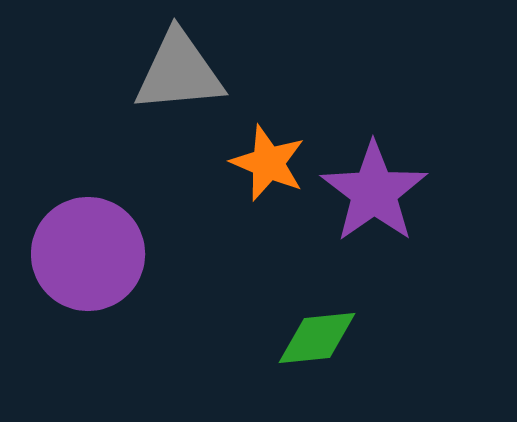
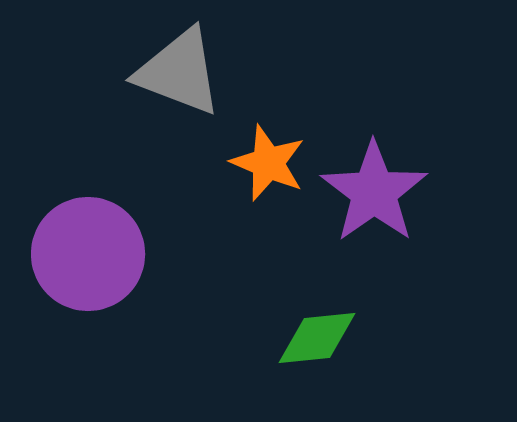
gray triangle: rotated 26 degrees clockwise
